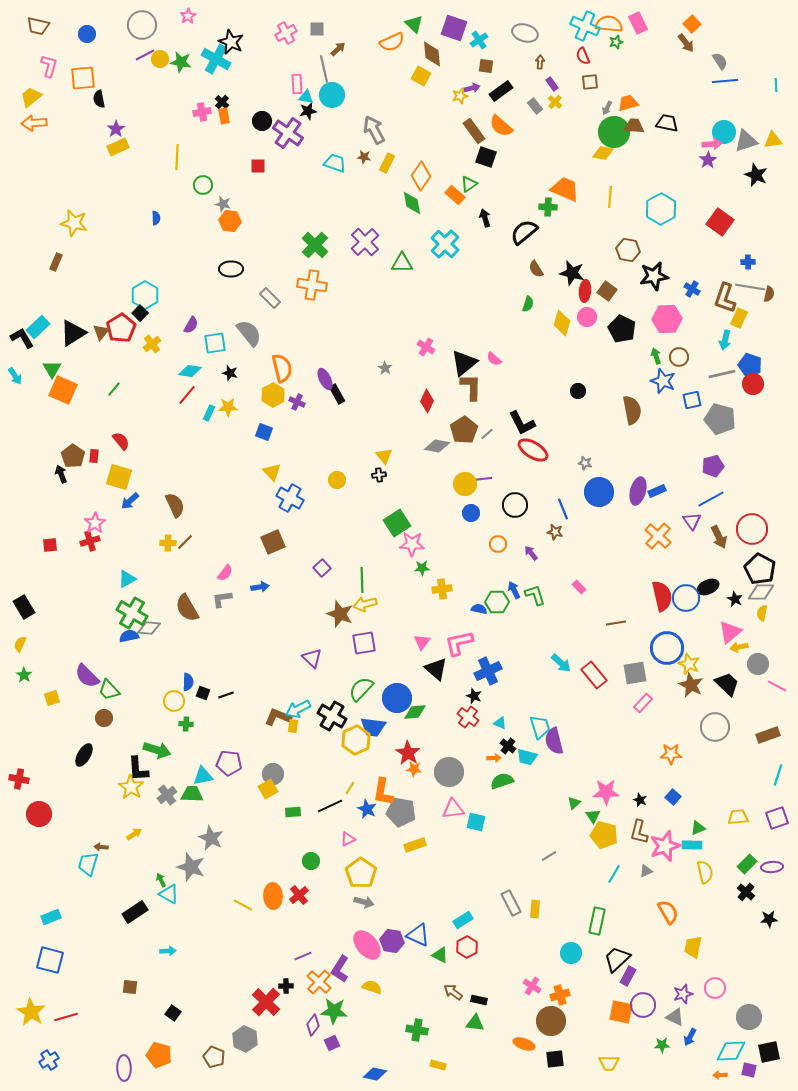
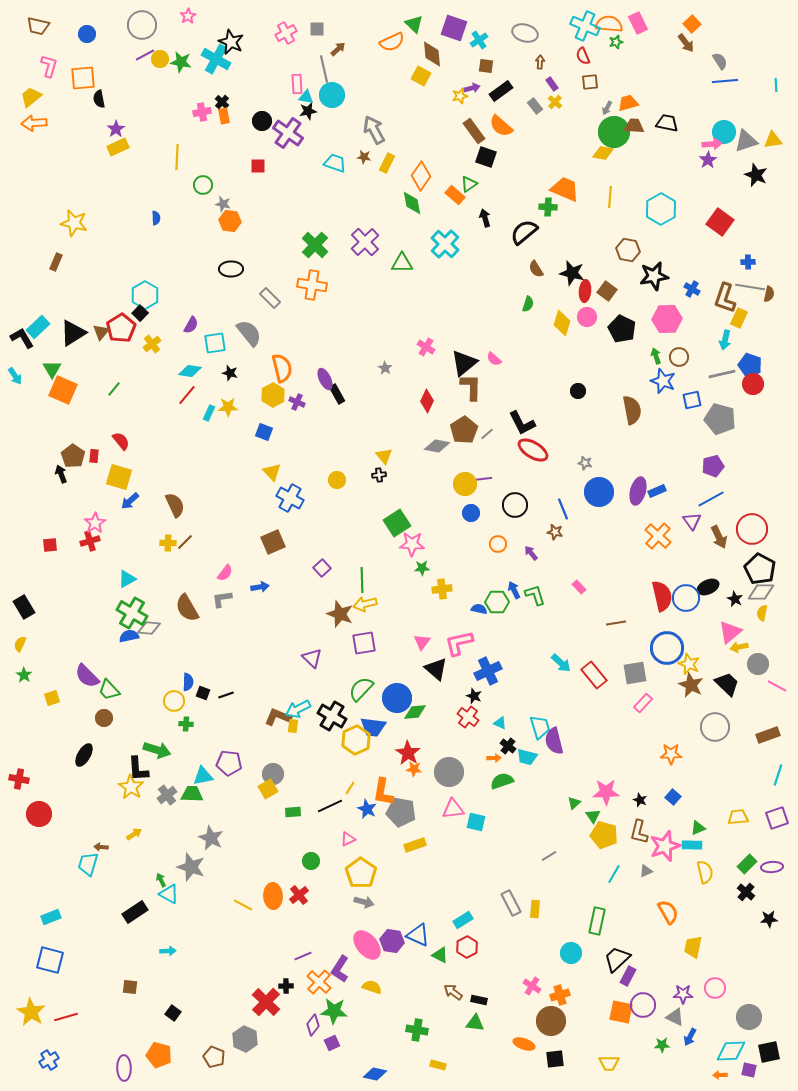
purple star at (683, 994): rotated 18 degrees clockwise
